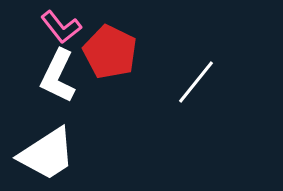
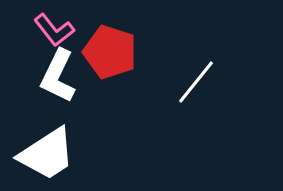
pink L-shape: moved 7 px left, 3 px down
red pentagon: rotated 8 degrees counterclockwise
